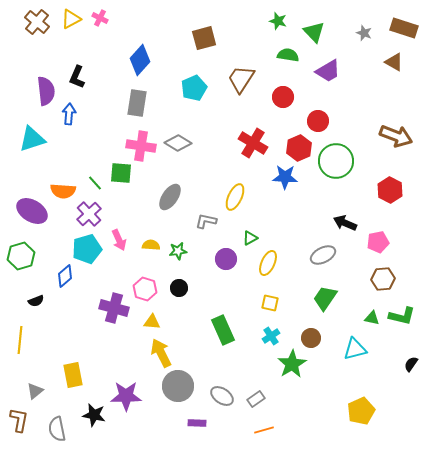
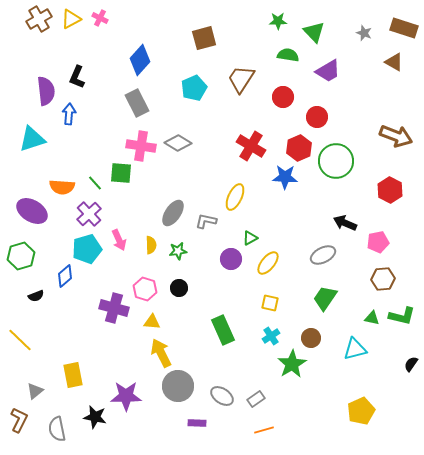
green star at (278, 21): rotated 18 degrees counterclockwise
brown cross at (37, 22): moved 2 px right, 3 px up; rotated 20 degrees clockwise
gray rectangle at (137, 103): rotated 36 degrees counterclockwise
red circle at (318, 121): moved 1 px left, 4 px up
red cross at (253, 143): moved 2 px left, 3 px down
orange semicircle at (63, 191): moved 1 px left, 4 px up
gray ellipse at (170, 197): moved 3 px right, 16 px down
yellow semicircle at (151, 245): rotated 84 degrees clockwise
purple circle at (226, 259): moved 5 px right
yellow ellipse at (268, 263): rotated 15 degrees clockwise
black semicircle at (36, 301): moved 5 px up
yellow line at (20, 340): rotated 52 degrees counterclockwise
black star at (94, 415): moved 1 px right, 2 px down
brown L-shape at (19, 420): rotated 15 degrees clockwise
